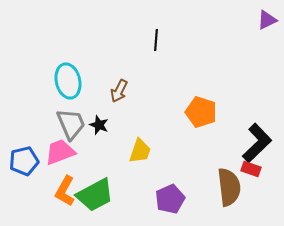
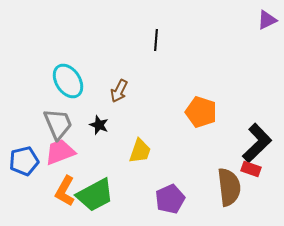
cyan ellipse: rotated 20 degrees counterclockwise
gray trapezoid: moved 13 px left
